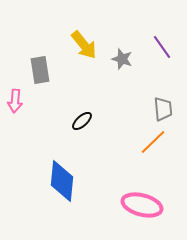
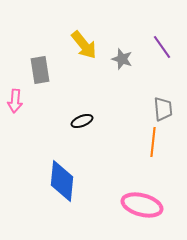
black ellipse: rotated 20 degrees clockwise
orange line: rotated 40 degrees counterclockwise
